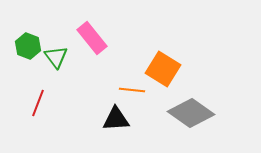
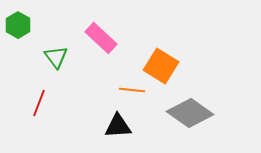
pink rectangle: moved 9 px right; rotated 8 degrees counterclockwise
green hexagon: moved 10 px left, 21 px up; rotated 10 degrees clockwise
orange square: moved 2 px left, 3 px up
red line: moved 1 px right
gray diamond: moved 1 px left
black triangle: moved 2 px right, 7 px down
